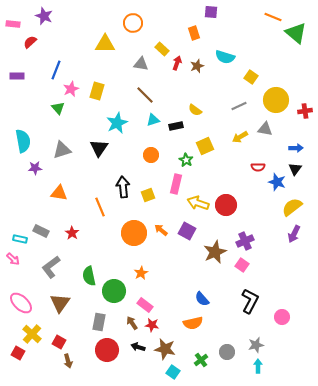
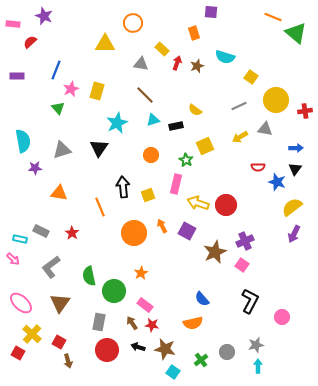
orange arrow at (161, 230): moved 1 px right, 4 px up; rotated 24 degrees clockwise
